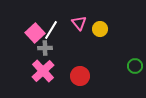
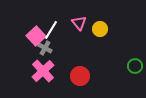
pink square: moved 1 px right, 3 px down
gray cross: rotated 32 degrees clockwise
